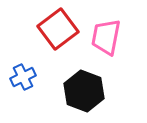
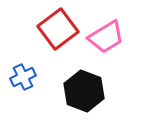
pink trapezoid: rotated 132 degrees counterclockwise
